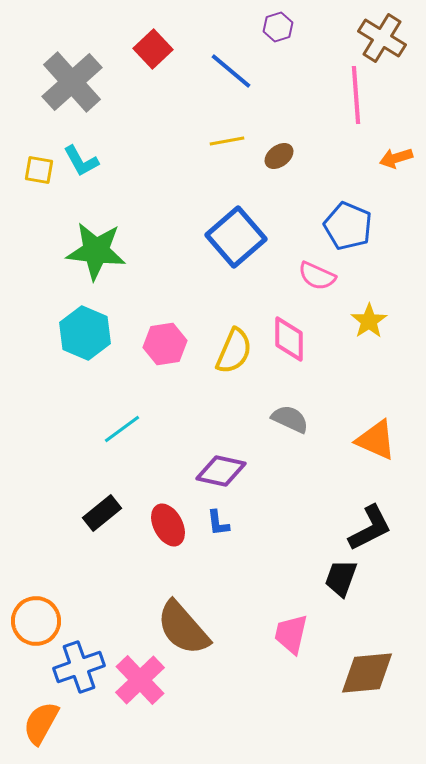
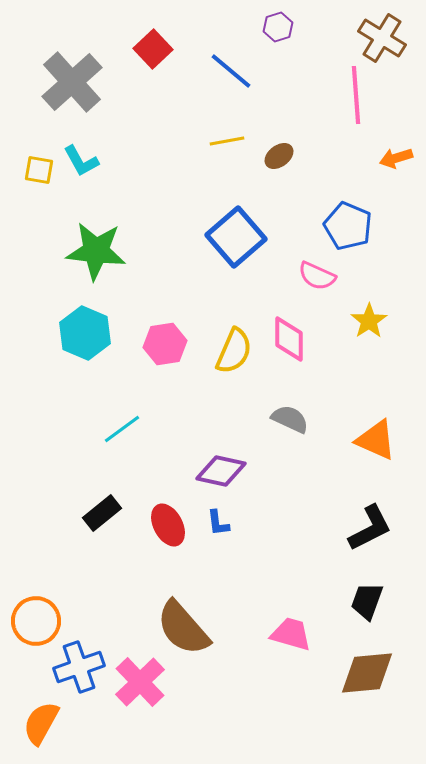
black trapezoid: moved 26 px right, 23 px down
pink trapezoid: rotated 93 degrees clockwise
pink cross: moved 2 px down
